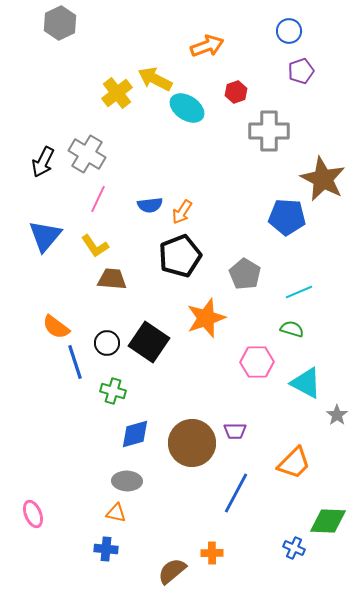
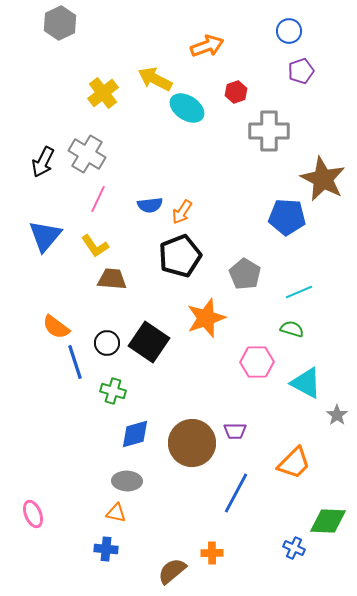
yellow cross at (117, 93): moved 14 px left
